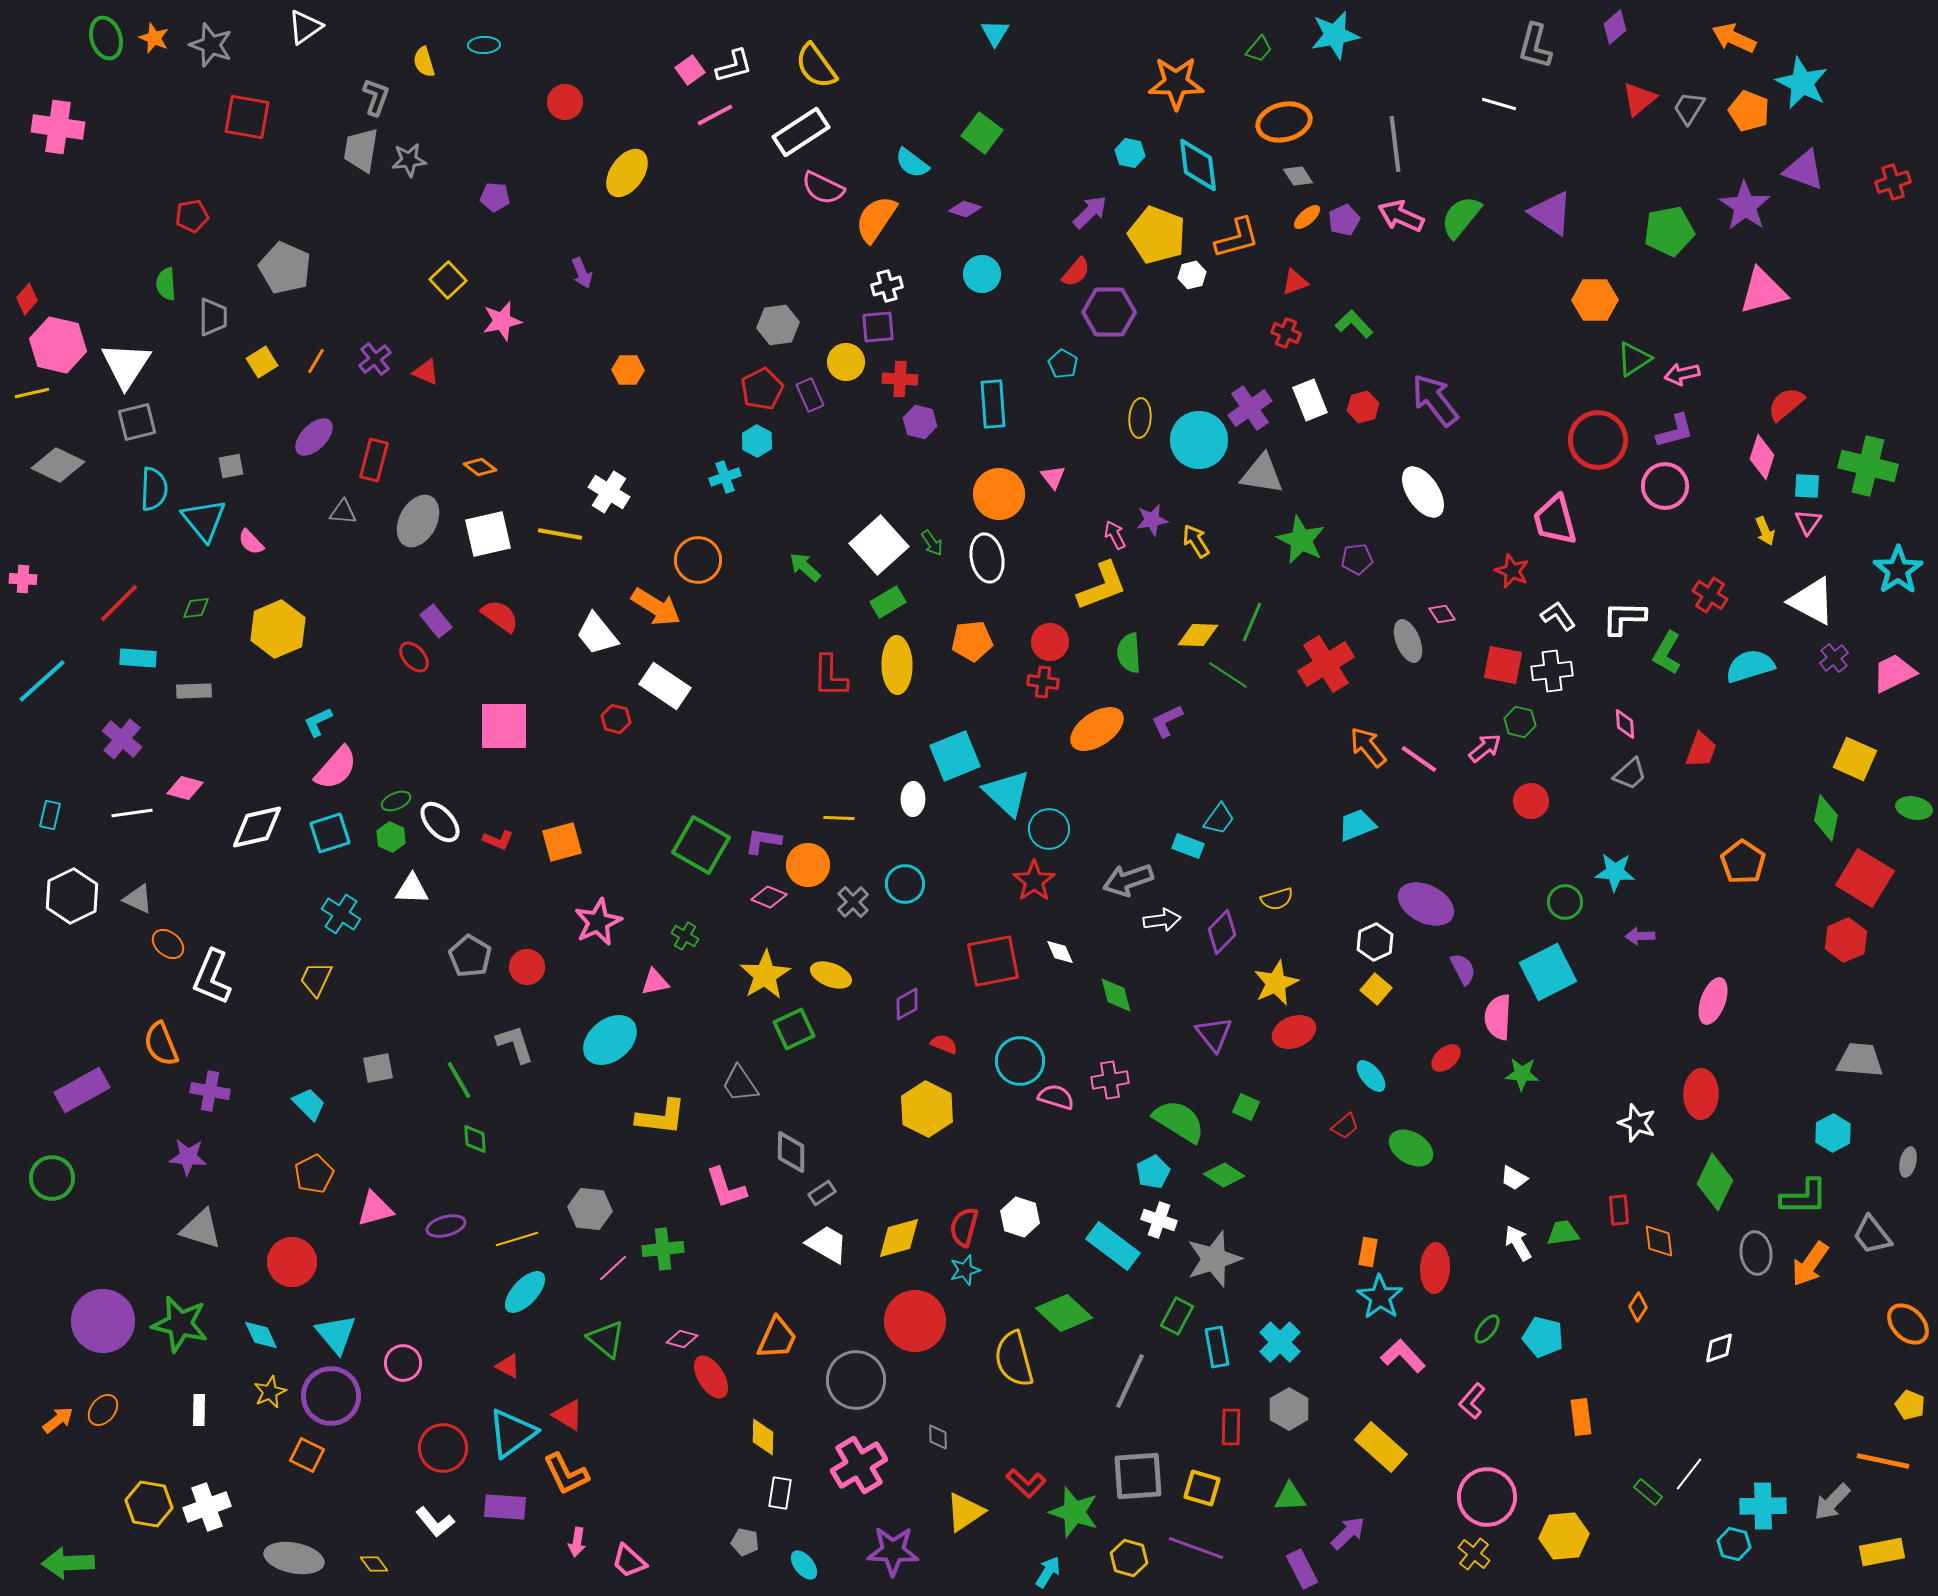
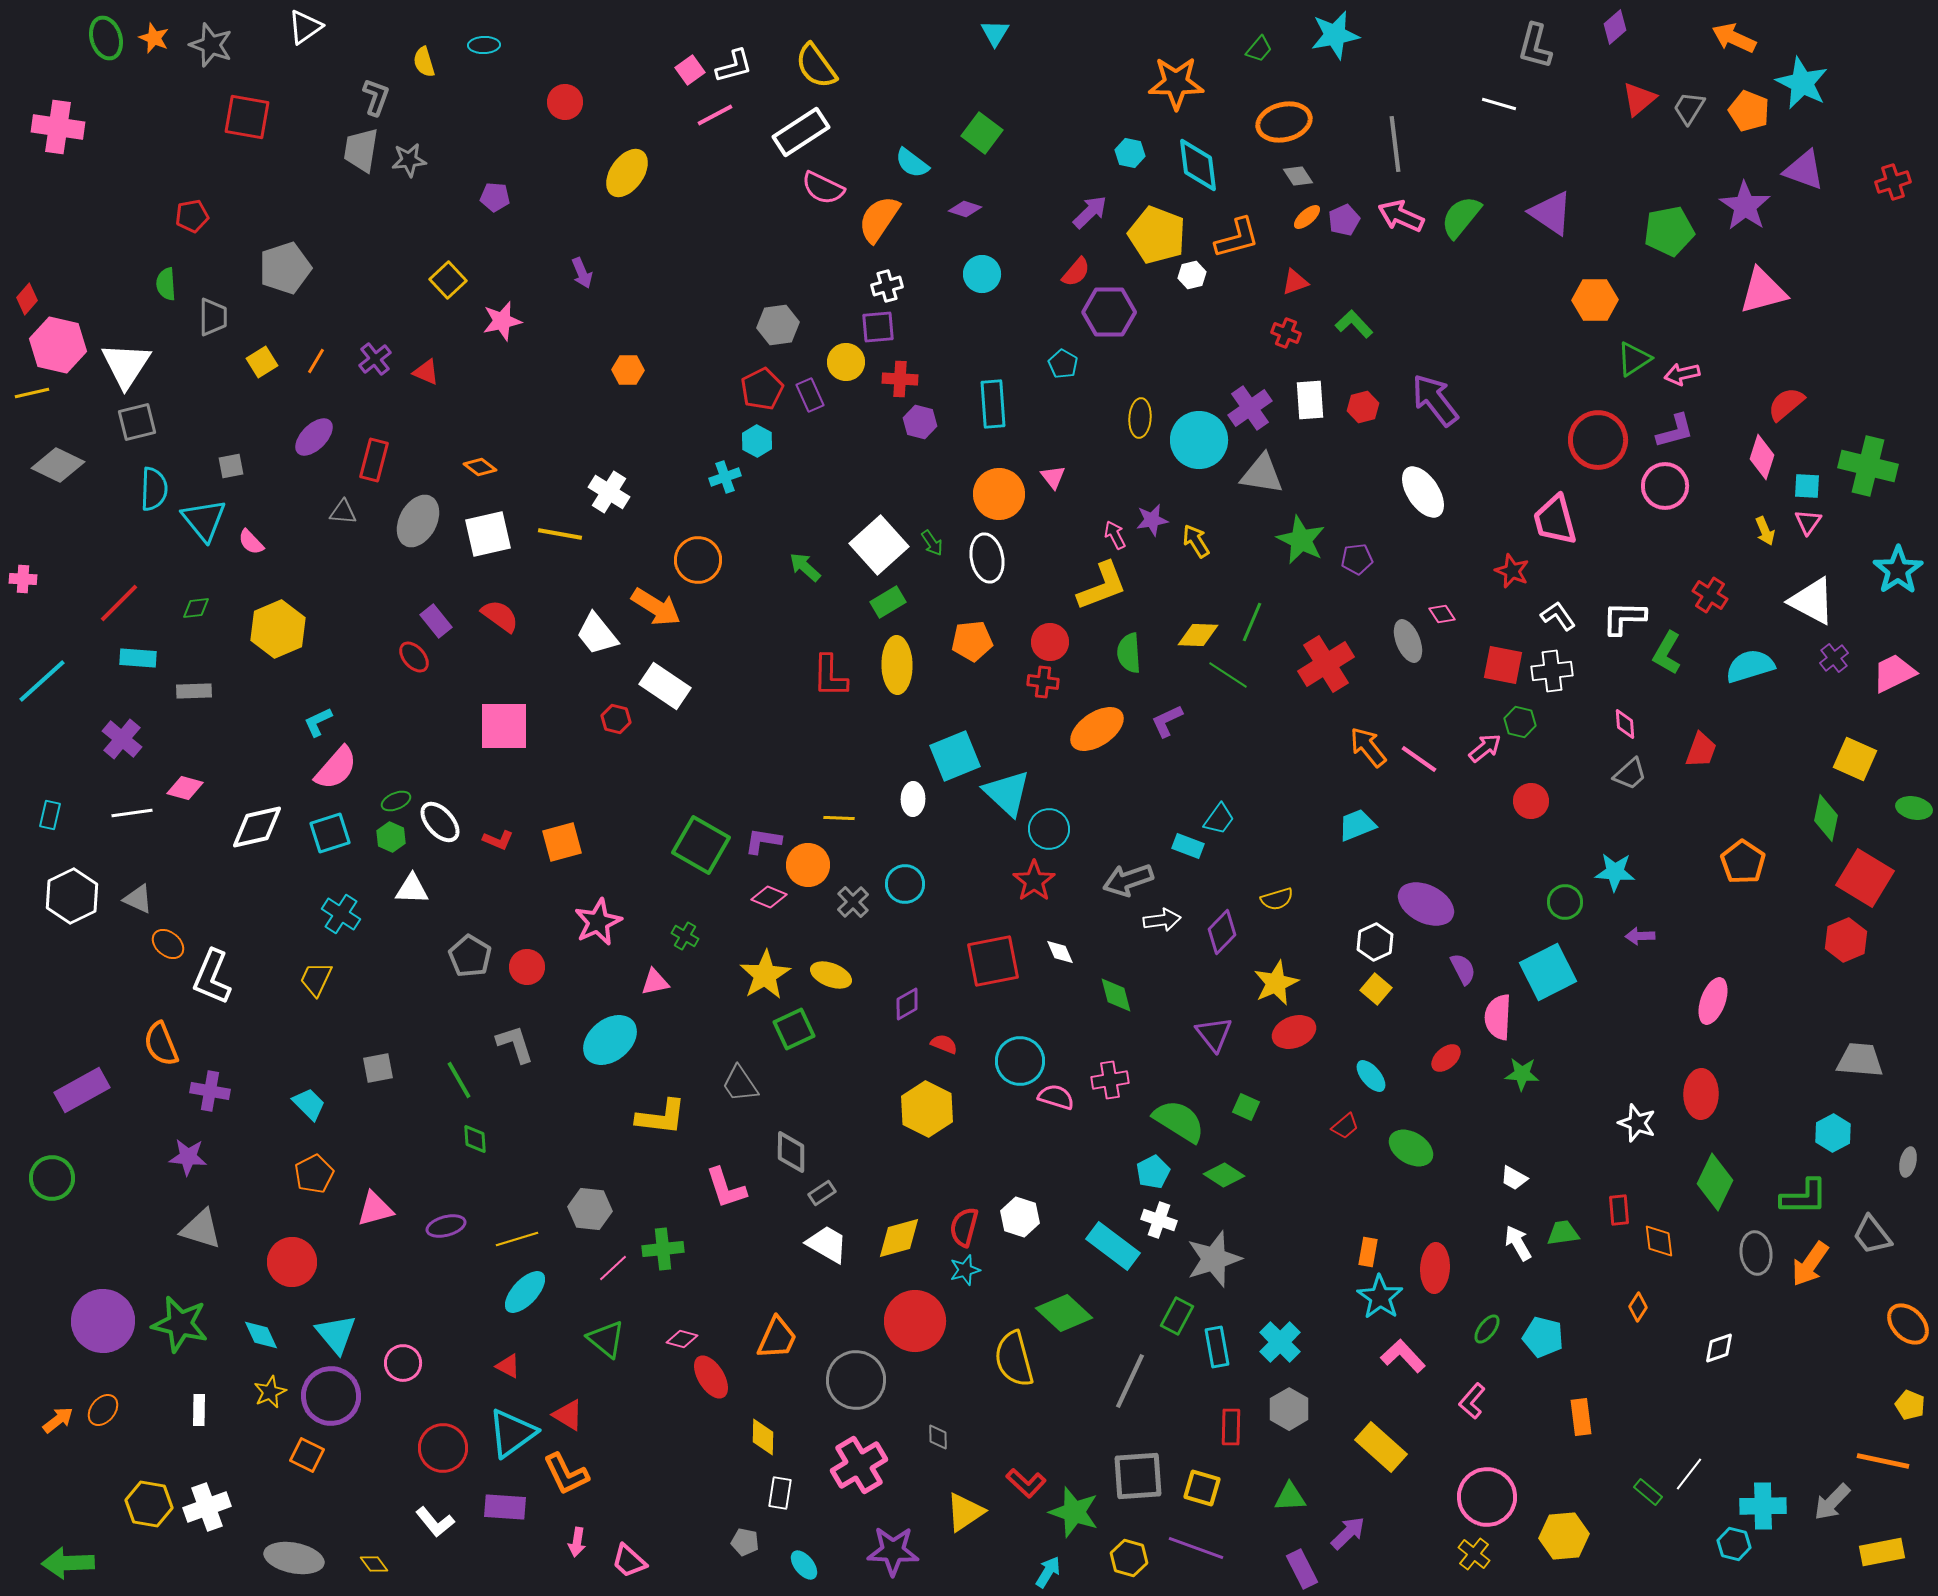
orange semicircle at (876, 219): moved 3 px right
gray pentagon at (285, 268): rotated 30 degrees clockwise
white rectangle at (1310, 400): rotated 18 degrees clockwise
